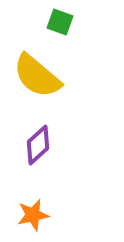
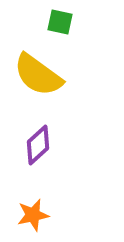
green square: rotated 8 degrees counterclockwise
yellow semicircle: moved 1 px right, 1 px up; rotated 4 degrees counterclockwise
